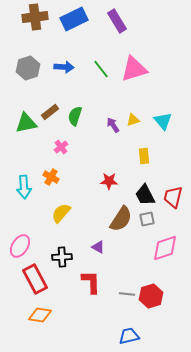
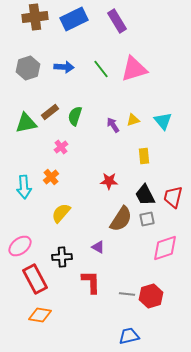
orange cross: rotated 21 degrees clockwise
pink ellipse: rotated 20 degrees clockwise
